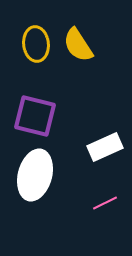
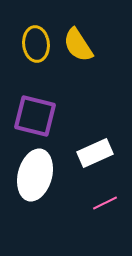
white rectangle: moved 10 px left, 6 px down
